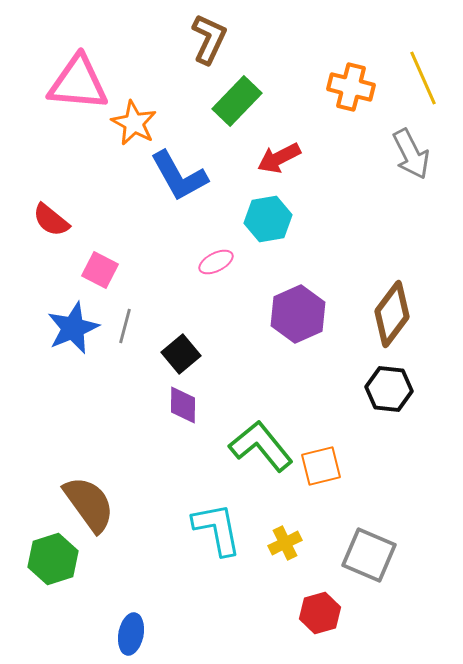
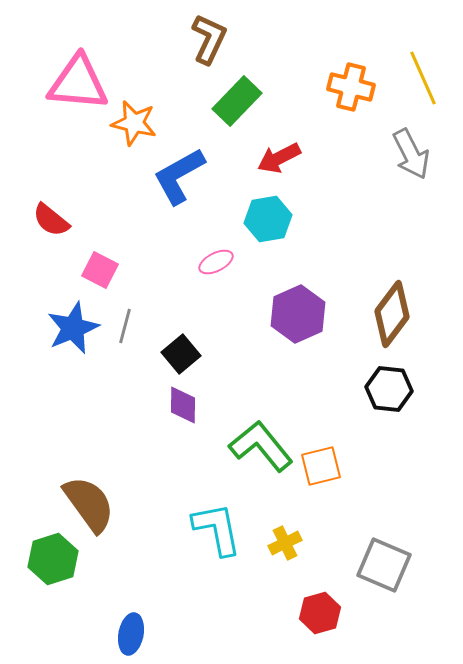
orange star: rotated 15 degrees counterclockwise
blue L-shape: rotated 90 degrees clockwise
gray square: moved 15 px right, 10 px down
